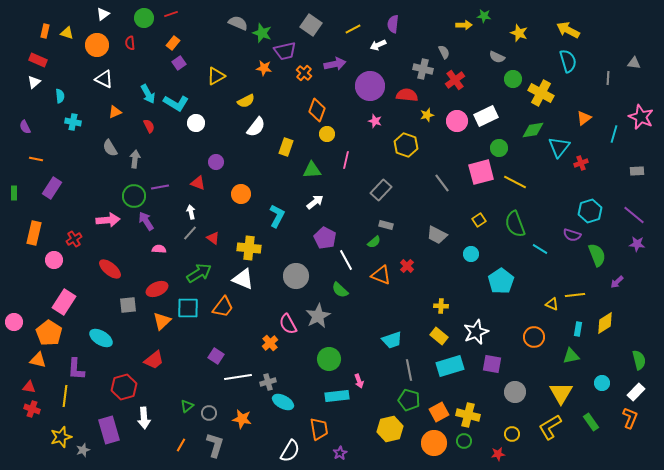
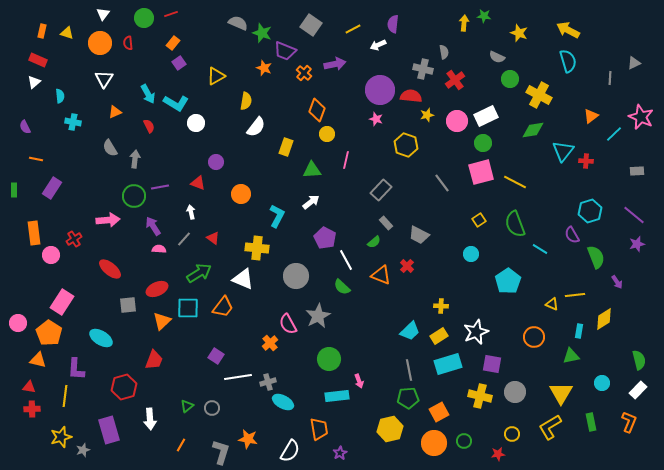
white triangle at (103, 14): rotated 16 degrees counterclockwise
yellow arrow at (464, 25): moved 2 px up; rotated 84 degrees counterclockwise
orange rectangle at (45, 31): moved 3 px left
red semicircle at (130, 43): moved 2 px left
orange circle at (97, 45): moved 3 px right, 2 px up
purple trapezoid at (285, 51): rotated 35 degrees clockwise
gray semicircle at (444, 52): rotated 16 degrees clockwise
gray triangle at (634, 63): rotated 32 degrees counterclockwise
orange star at (264, 68): rotated 14 degrees clockwise
gray line at (608, 78): moved 2 px right
white triangle at (104, 79): rotated 36 degrees clockwise
green circle at (513, 79): moved 3 px left
purple circle at (370, 86): moved 10 px right, 4 px down
yellow cross at (541, 93): moved 2 px left, 2 px down
red semicircle at (407, 95): moved 4 px right, 1 px down
yellow semicircle at (246, 101): rotated 54 degrees counterclockwise
orange triangle at (584, 118): moved 7 px right, 2 px up
pink star at (375, 121): moved 1 px right, 2 px up
cyan line at (614, 134): rotated 30 degrees clockwise
cyan triangle at (559, 147): moved 4 px right, 4 px down
green circle at (499, 148): moved 16 px left, 5 px up
red cross at (581, 163): moved 5 px right, 2 px up; rotated 24 degrees clockwise
green rectangle at (14, 193): moved 3 px up
white arrow at (315, 202): moved 4 px left
purple arrow at (146, 221): moved 7 px right, 5 px down
gray rectangle at (386, 225): moved 2 px up; rotated 32 degrees clockwise
orange rectangle at (34, 233): rotated 20 degrees counterclockwise
gray line at (190, 233): moved 6 px left, 6 px down
gray trapezoid at (437, 235): moved 18 px left
purple semicircle at (572, 235): rotated 42 degrees clockwise
purple star at (637, 244): rotated 21 degrees counterclockwise
yellow cross at (249, 248): moved 8 px right
green semicircle at (597, 255): moved 1 px left, 2 px down
pink circle at (54, 260): moved 3 px left, 5 px up
cyan pentagon at (501, 281): moved 7 px right
purple arrow at (617, 282): rotated 80 degrees counterclockwise
green semicircle at (340, 290): moved 2 px right, 3 px up
pink rectangle at (64, 302): moved 2 px left
pink circle at (14, 322): moved 4 px right, 1 px down
yellow diamond at (605, 323): moved 1 px left, 4 px up
cyan rectangle at (578, 329): moved 1 px right, 2 px down
yellow rectangle at (439, 336): rotated 72 degrees counterclockwise
cyan trapezoid at (392, 340): moved 18 px right, 9 px up; rotated 25 degrees counterclockwise
red trapezoid at (154, 360): rotated 30 degrees counterclockwise
cyan rectangle at (450, 366): moved 2 px left, 2 px up
white rectangle at (636, 392): moved 2 px right, 2 px up
green pentagon at (409, 400): moved 1 px left, 2 px up; rotated 20 degrees counterclockwise
red cross at (32, 409): rotated 21 degrees counterclockwise
gray circle at (209, 413): moved 3 px right, 5 px up
yellow cross at (468, 415): moved 12 px right, 19 px up
white arrow at (144, 418): moved 6 px right, 1 px down
orange L-shape at (630, 418): moved 1 px left, 4 px down
orange star at (242, 419): moved 6 px right, 20 px down
green rectangle at (591, 422): rotated 24 degrees clockwise
gray L-shape at (215, 445): moved 6 px right, 7 px down
